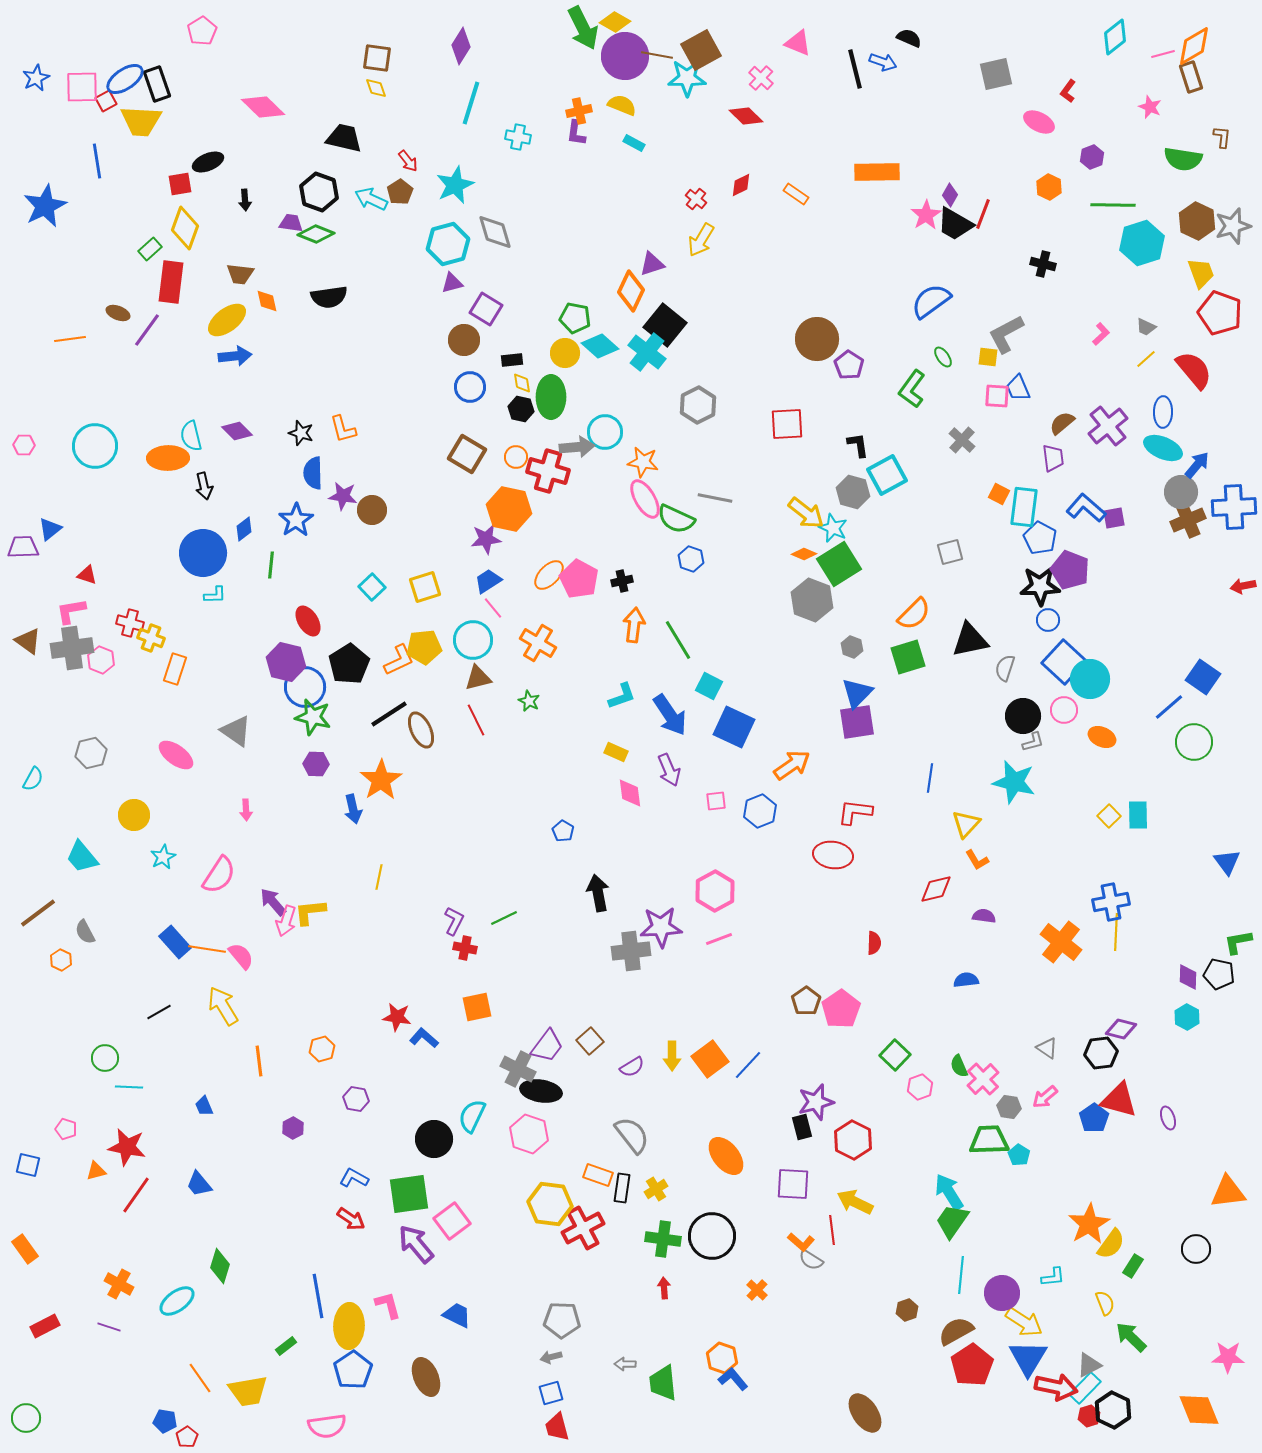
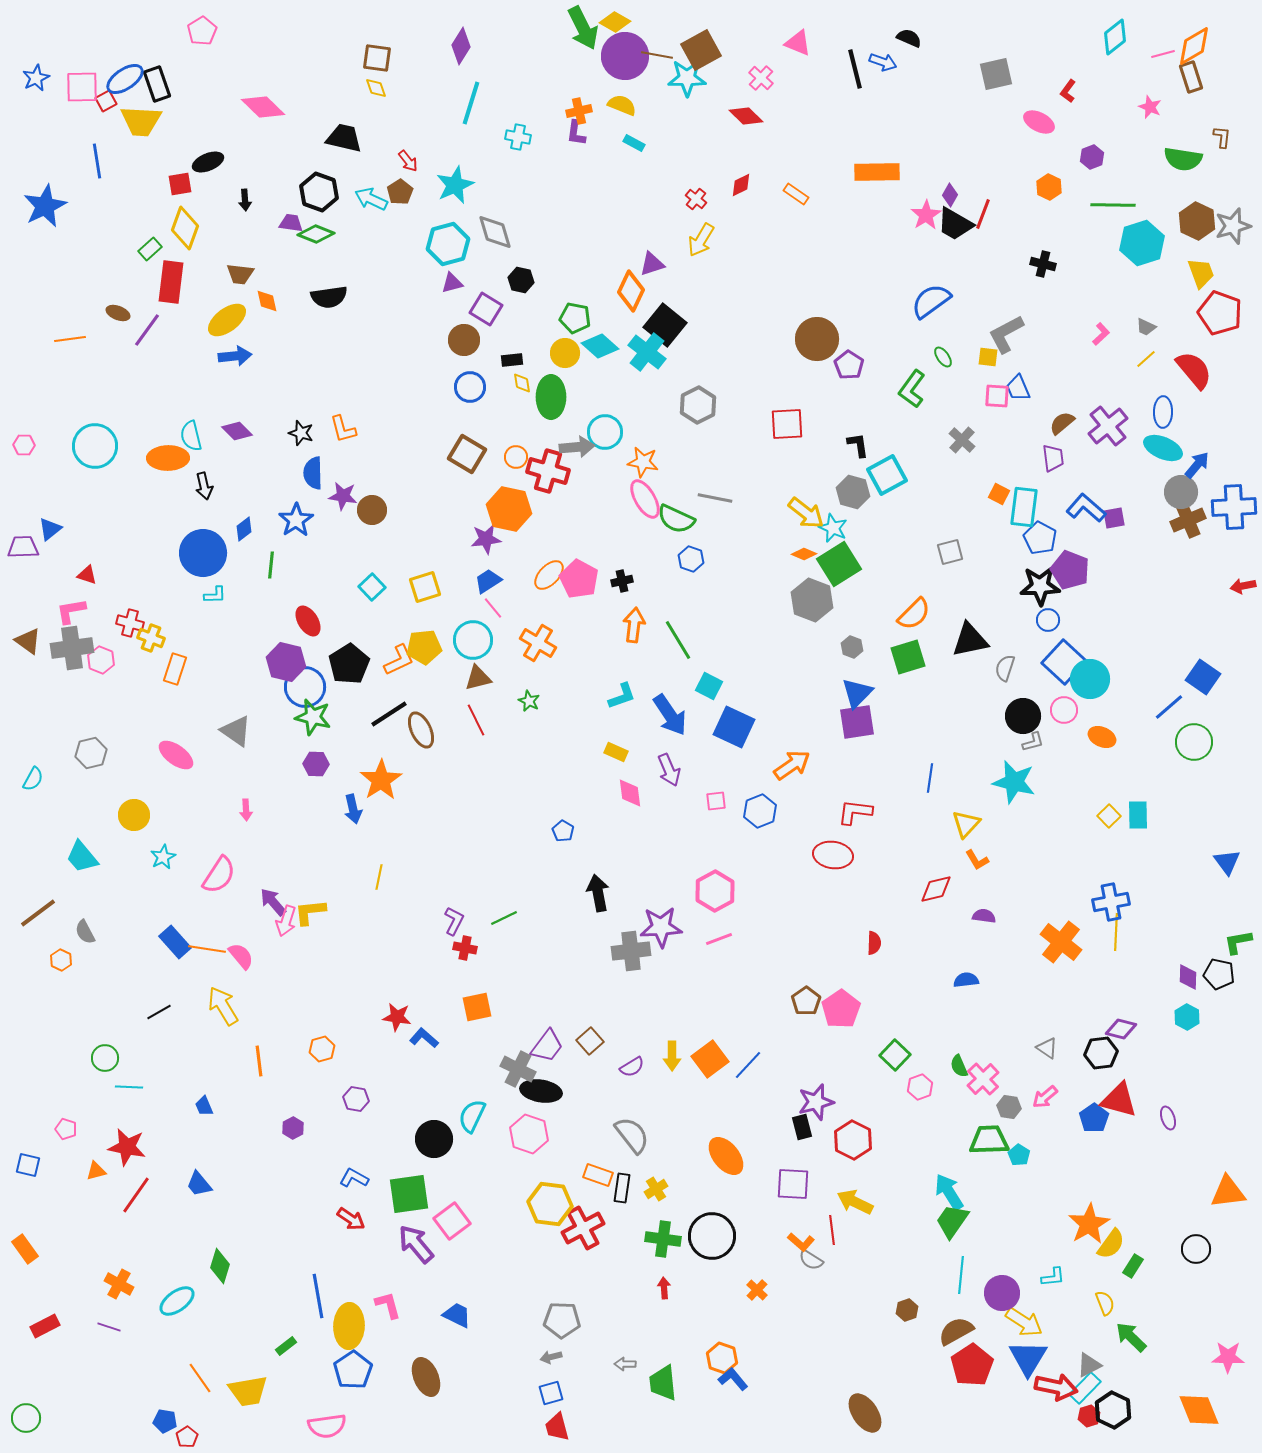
black hexagon at (521, 409): moved 129 px up
